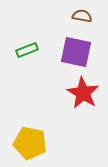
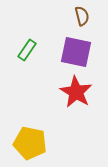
brown semicircle: rotated 66 degrees clockwise
green rectangle: rotated 35 degrees counterclockwise
red star: moved 7 px left, 1 px up
